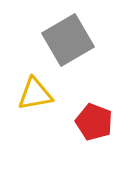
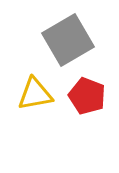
red pentagon: moved 7 px left, 26 px up
